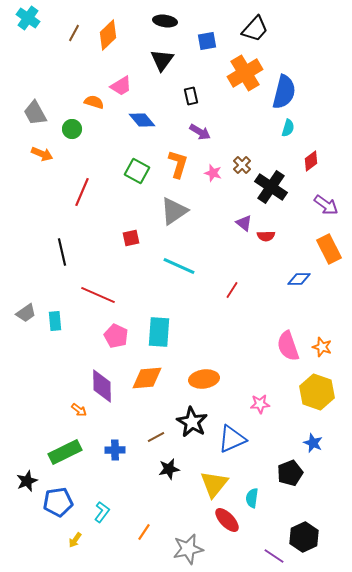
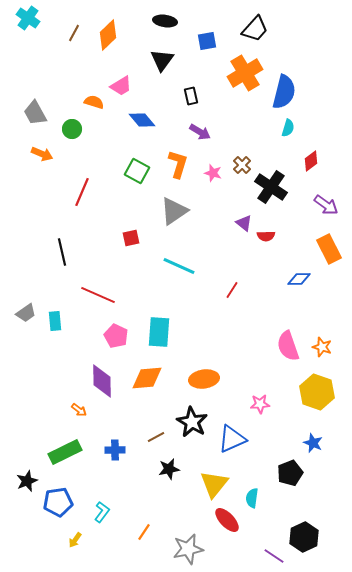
purple diamond at (102, 386): moved 5 px up
